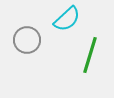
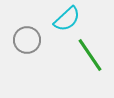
green line: rotated 51 degrees counterclockwise
